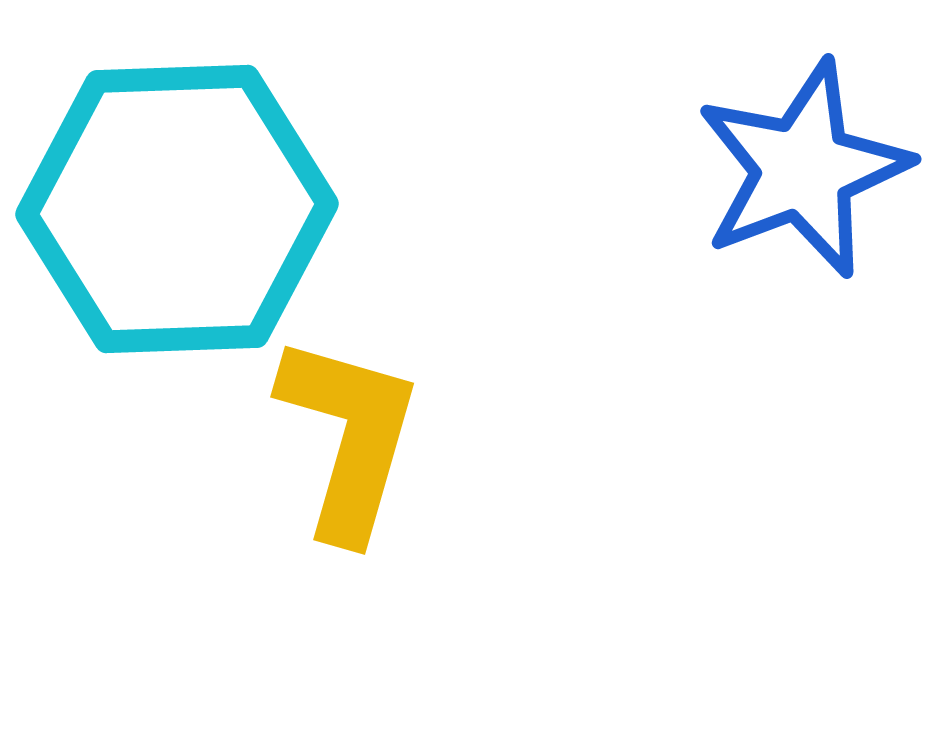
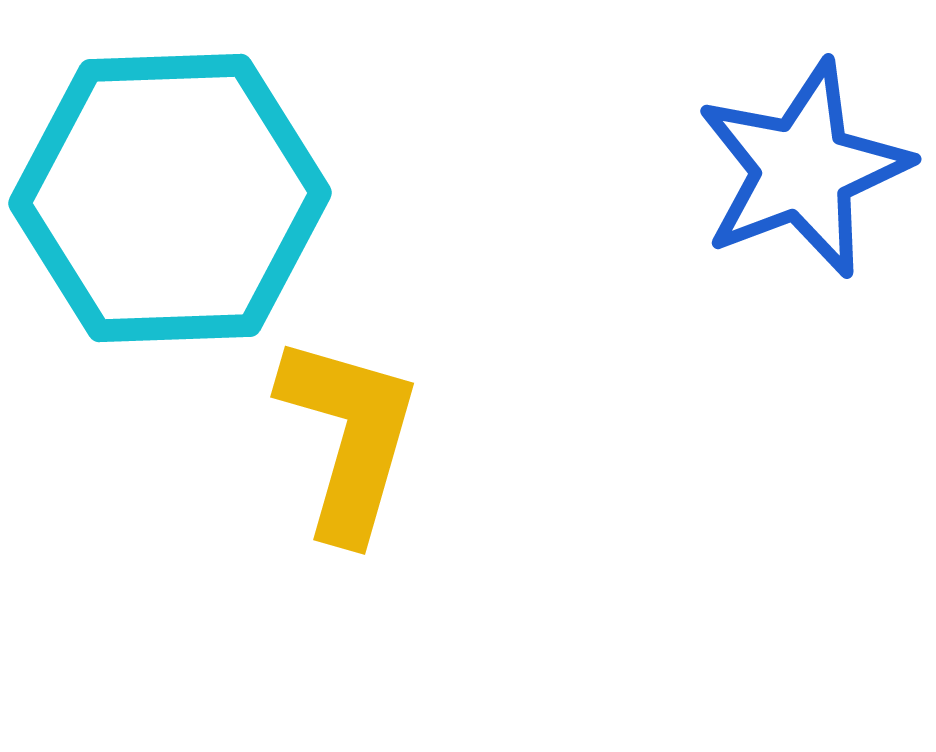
cyan hexagon: moved 7 px left, 11 px up
